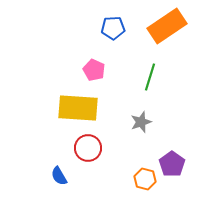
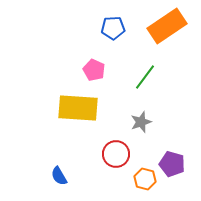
green line: moved 5 px left; rotated 20 degrees clockwise
red circle: moved 28 px right, 6 px down
purple pentagon: rotated 20 degrees counterclockwise
